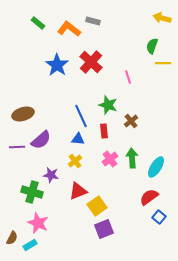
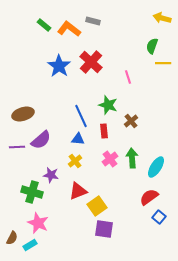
green rectangle: moved 6 px right, 2 px down
blue star: moved 2 px right, 1 px down
purple square: rotated 30 degrees clockwise
